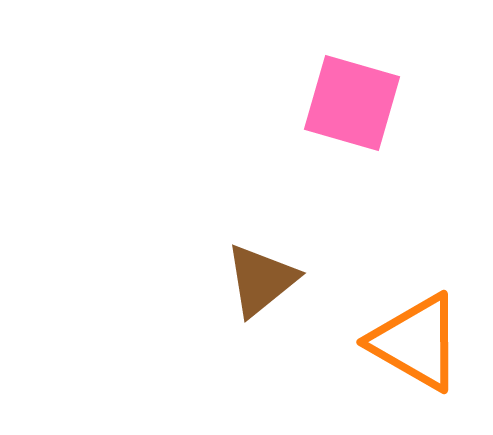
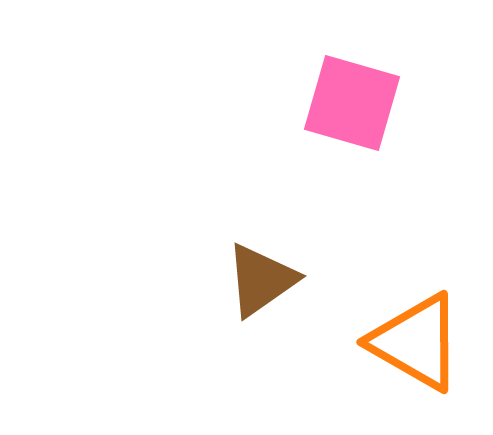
brown triangle: rotated 4 degrees clockwise
